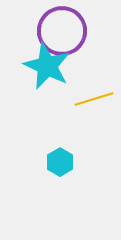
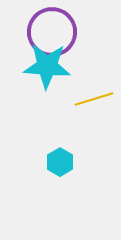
purple circle: moved 10 px left, 1 px down
cyan star: rotated 21 degrees counterclockwise
